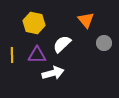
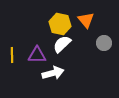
yellow hexagon: moved 26 px right, 1 px down
